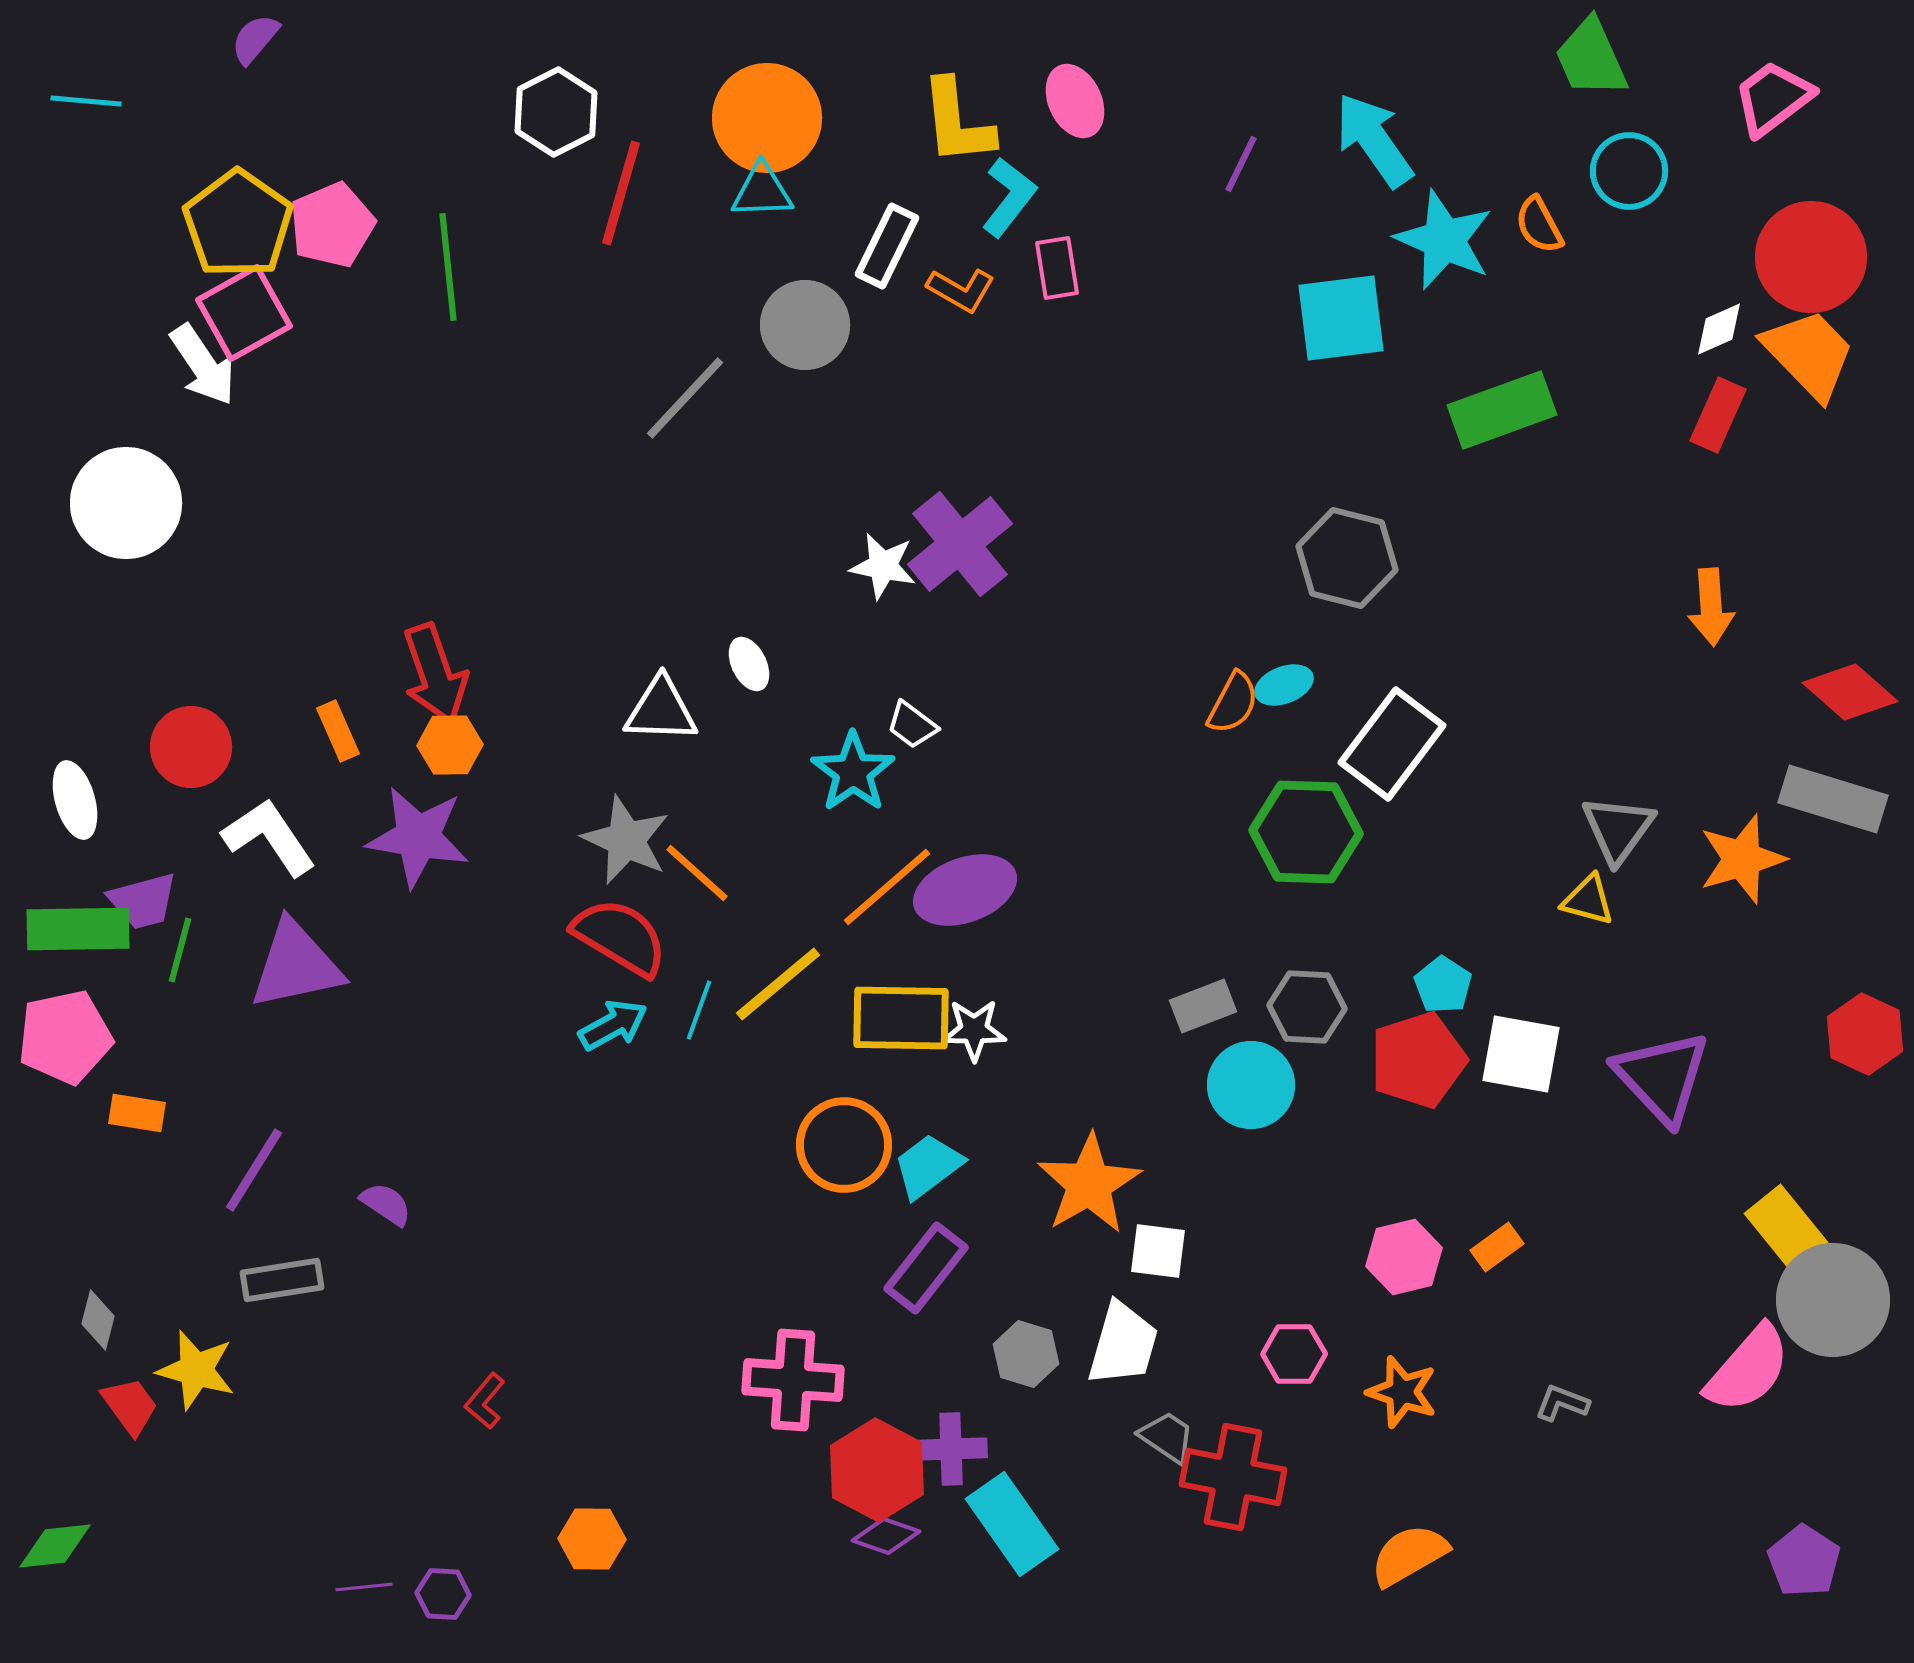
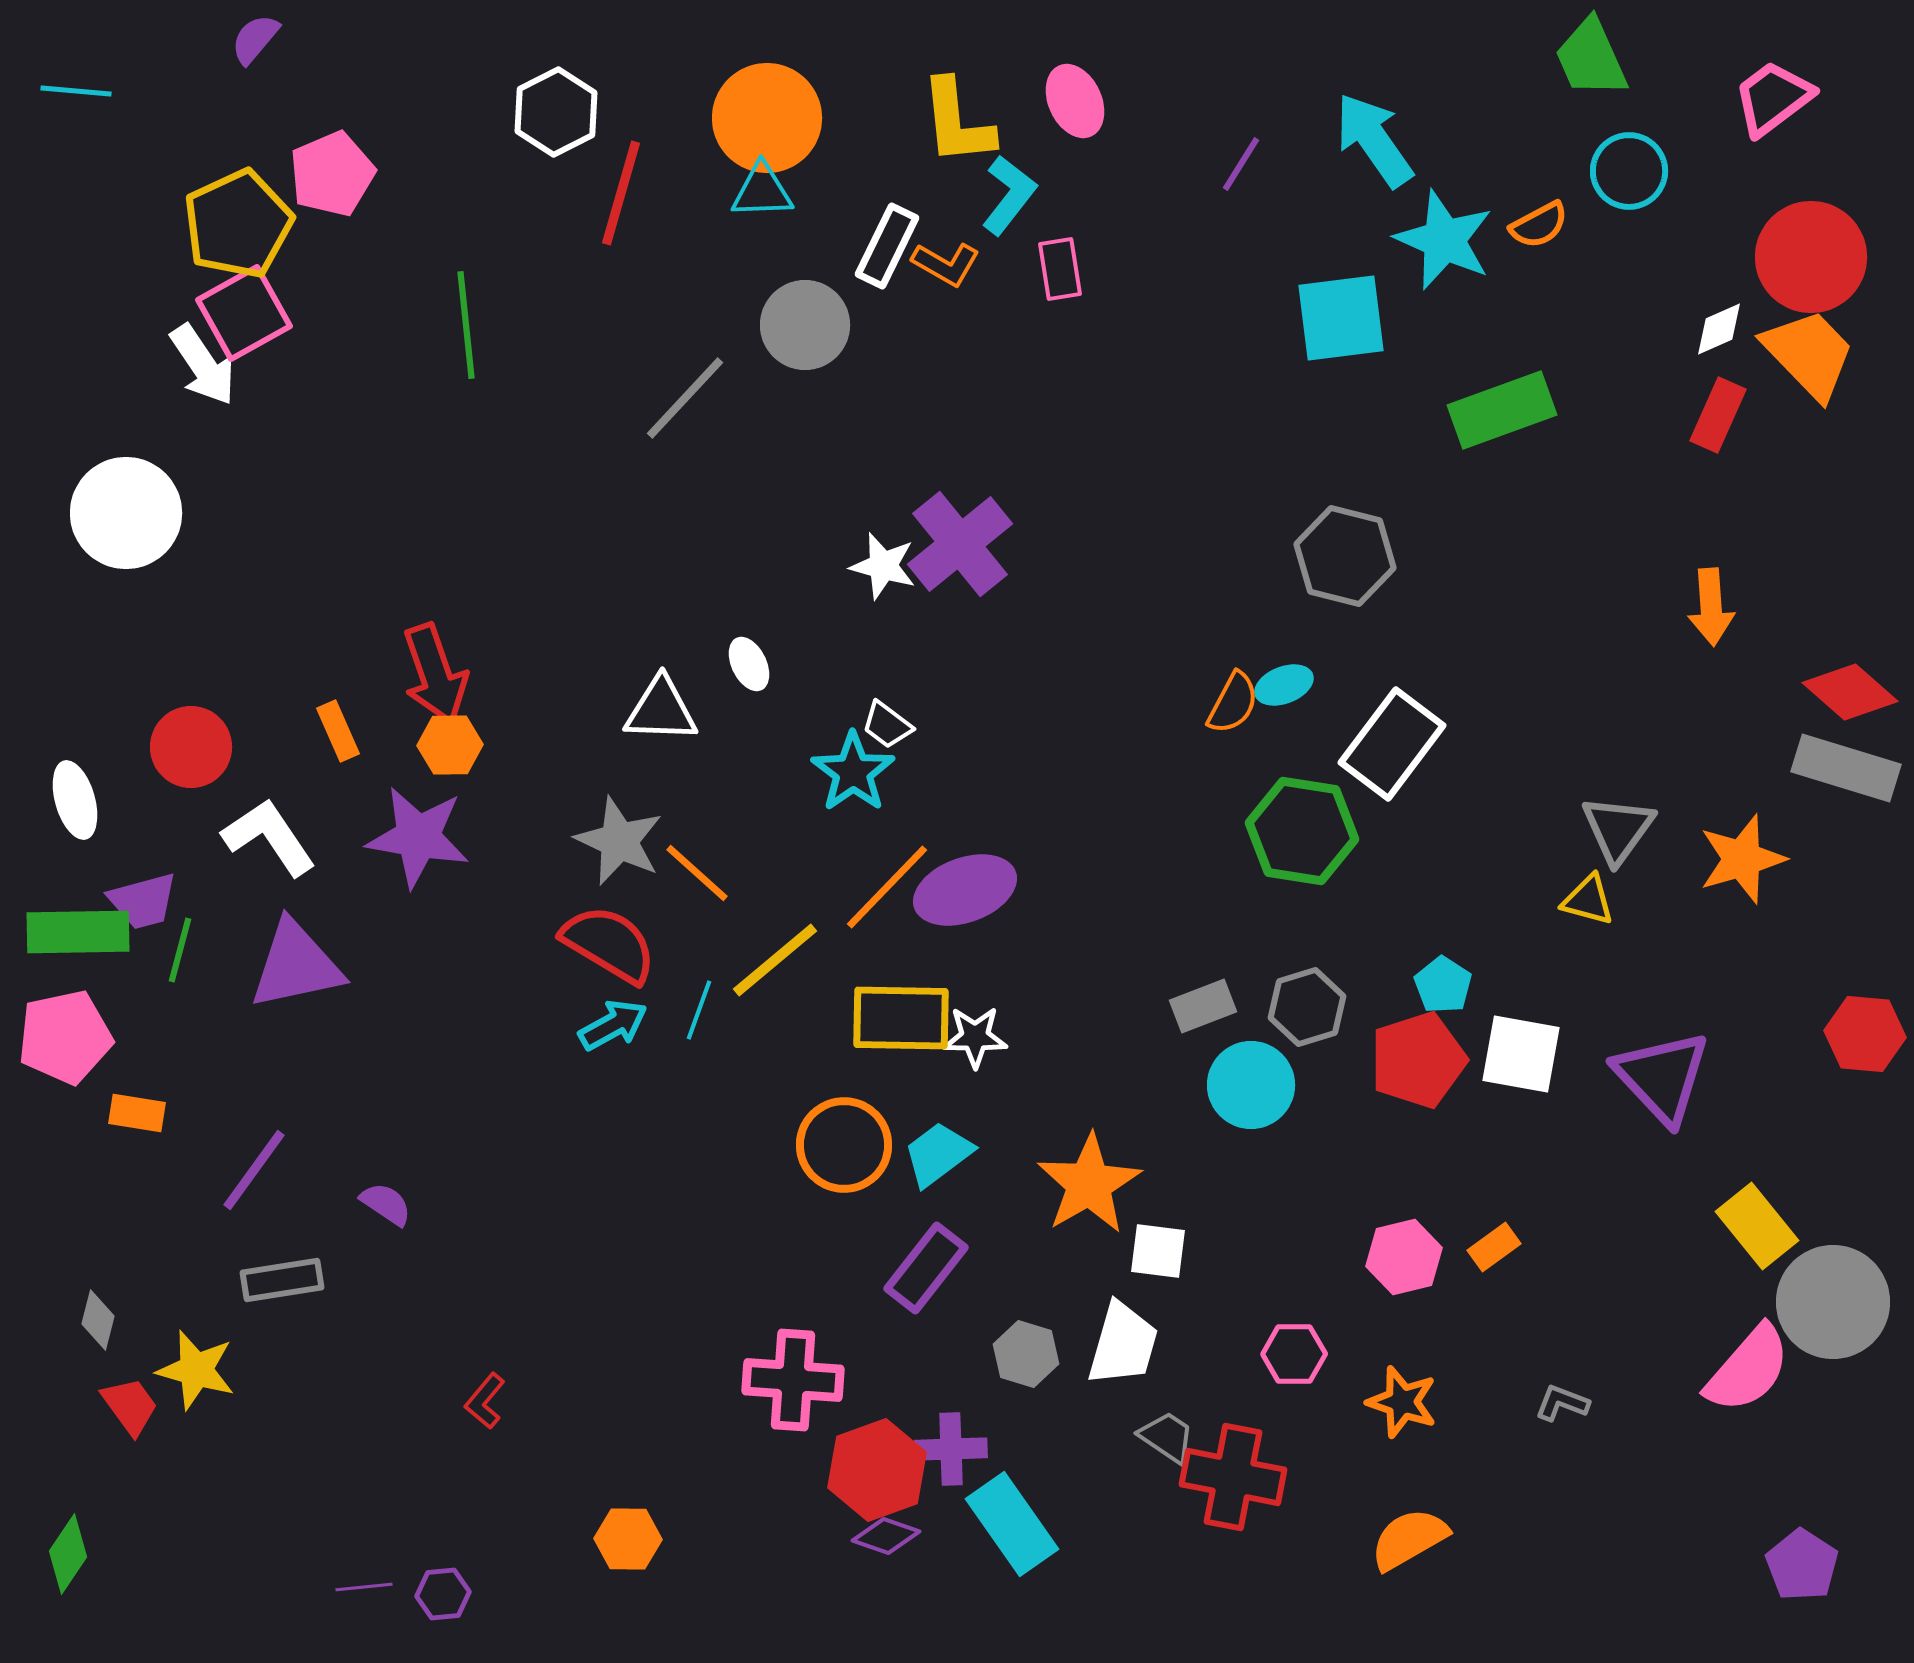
cyan line at (86, 101): moved 10 px left, 10 px up
purple line at (1241, 164): rotated 6 degrees clockwise
cyan L-shape at (1009, 197): moved 2 px up
yellow pentagon at (238, 224): rotated 12 degrees clockwise
pink pentagon at (332, 225): moved 51 px up
orange semicircle at (1539, 225): rotated 90 degrees counterclockwise
green line at (448, 267): moved 18 px right, 58 px down
pink rectangle at (1057, 268): moved 3 px right, 1 px down
orange L-shape at (961, 290): moved 15 px left, 26 px up
white circle at (126, 503): moved 10 px down
gray hexagon at (1347, 558): moved 2 px left, 2 px up
white star at (883, 566): rotated 4 degrees clockwise
white trapezoid at (912, 725): moved 25 px left
gray rectangle at (1833, 799): moved 13 px right, 31 px up
green hexagon at (1306, 832): moved 4 px left, 1 px up; rotated 7 degrees clockwise
gray star at (626, 840): moved 7 px left, 1 px down
orange line at (887, 887): rotated 5 degrees counterclockwise
green rectangle at (78, 929): moved 3 px down
red semicircle at (620, 937): moved 11 px left, 7 px down
yellow line at (778, 984): moved 3 px left, 24 px up
gray hexagon at (1307, 1007): rotated 20 degrees counterclockwise
white star at (974, 1030): moved 1 px right, 7 px down
red hexagon at (1865, 1034): rotated 20 degrees counterclockwise
cyan trapezoid at (928, 1166): moved 10 px right, 12 px up
purple line at (254, 1170): rotated 4 degrees clockwise
yellow rectangle at (1786, 1228): moved 29 px left, 2 px up
orange rectangle at (1497, 1247): moved 3 px left
gray circle at (1833, 1300): moved 2 px down
orange star at (1402, 1392): moved 10 px down
red hexagon at (877, 1470): rotated 12 degrees clockwise
orange hexagon at (592, 1539): moved 36 px right
green diamond at (55, 1546): moved 13 px right, 8 px down; rotated 50 degrees counterclockwise
orange semicircle at (1409, 1555): moved 16 px up
purple pentagon at (1804, 1561): moved 2 px left, 4 px down
purple hexagon at (443, 1594): rotated 8 degrees counterclockwise
